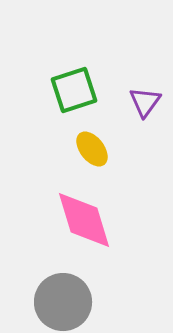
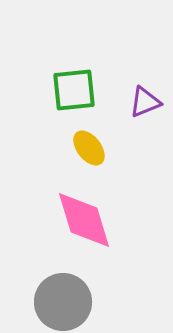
green square: rotated 12 degrees clockwise
purple triangle: rotated 32 degrees clockwise
yellow ellipse: moved 3 px left, 1 px up
